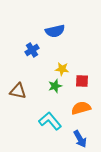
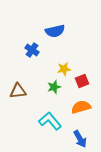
blue cross: rotated 24 degrees counterclockwise
yellow star: moved 2 px right; rotated 16 degrees counterclockwise
red square: rotated 24 degrees counterclockwise
green star: moved 1 px left, 1 px down
brown triangle: rotated 18 degrees counterclockwise
orange semicircle: moved 1 px up
